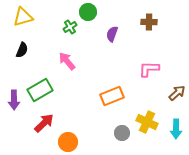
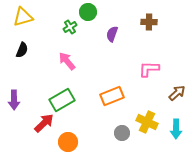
green rectangle: moved 22 px right, 10 px down
